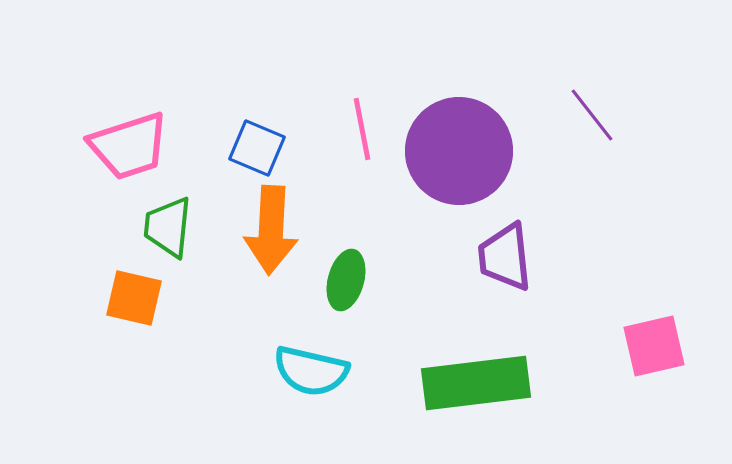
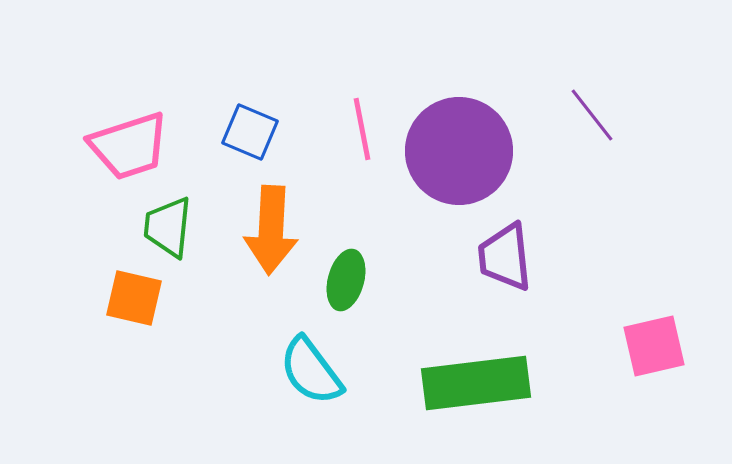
blue square: moved 7 px left, 16 px up
cyan semicircle: rotated 40 degrees clockwise
